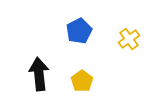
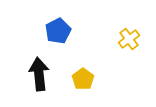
blue pentagon: moved 21 px left
yellow pentagon: moved 1 px right, 2 px up
